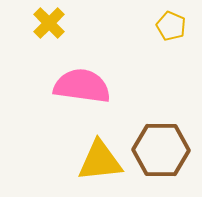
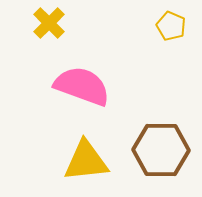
pink semicircle: rotated 12 degrees clockwise
yellow triangle: moved 14 px left
